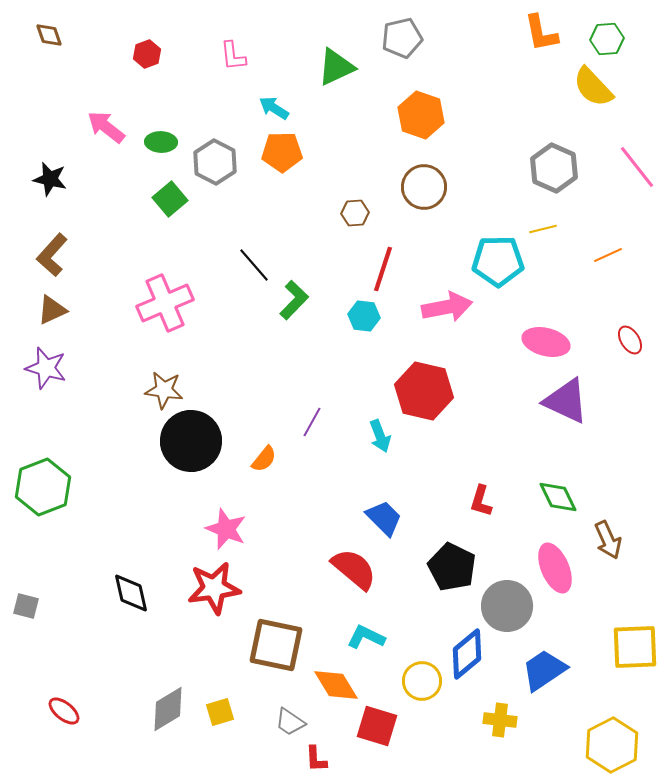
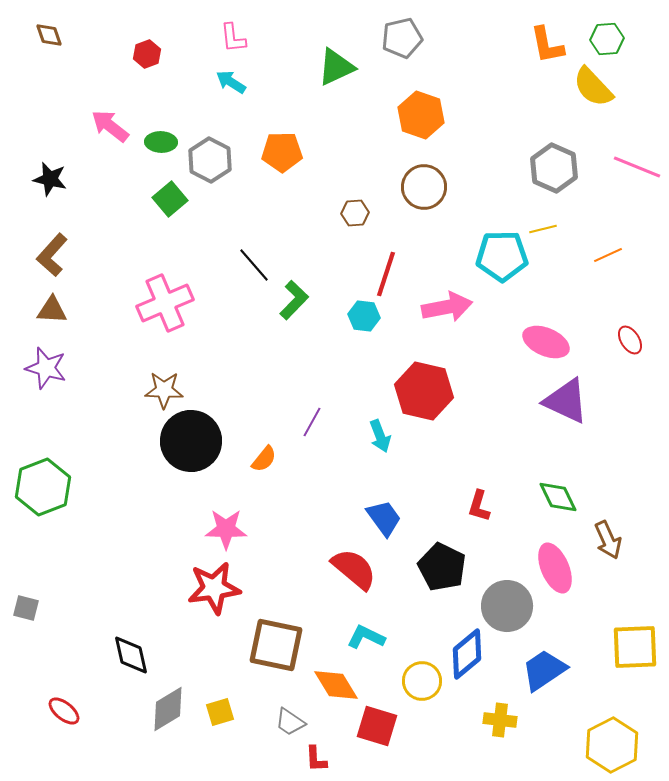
orange L-shape at (541, 33): moved 6 px right, 12 px down
pink L-shape at (233, 56): moved 18 px up
cyan arrow at (274, 108): moved 43 px left, 26 px up
pink arrow at (106, 127): moved 4 px right, 1 px up
gray hexagon at (215, 162): moved 5 px left, 2 px up
pink line at (637, 167): rotated 30 degrees counterclockwise
cyan pentagon at (498, 261): moved 4 px right, 5 px up
red line at (383, 269): moved 3 px right, 5 px down
brown triangle at (52, 310): rotated 28 degrees clockwise
pink ellipse at (546, 342): rotated 9 degrees clockwise
brown star at (164, 390): rotated 6 degrees counterclockwise
red L-shape at (481, 501): moved 2 px left, 5 px down
blue trapezoid at (384, 518): rotated 9 degrees clockwise
pink star at (226, 529): rotated 21 degrees counterclockwise
black pentagon at (452, 567): moved 10 px left
black diamond at (131, 593): moved 62 px down
gray square at (26, 606): moved 2 px down
